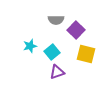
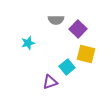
purple square: moved 2 px right, 1 px up
cyan star: moved 2 px left, 3 px up
cyan square: moved 15 px right, 15 px down
purple triangle: moved 7 px left, 10 px down
